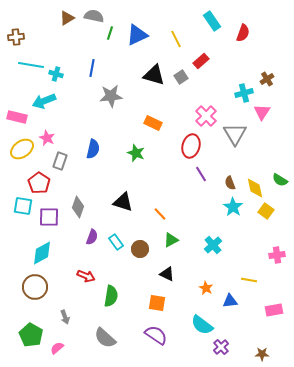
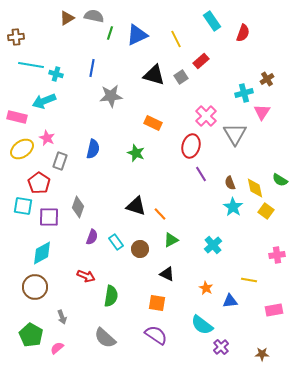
black triangle at (123, 202): moved 13 px right, 4 px down
gray arrow at (65, 317): moved 3 px left
